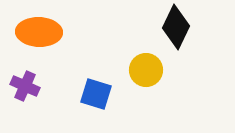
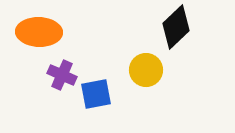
black diamond: rotated 21 degrees clockwise
purple cross: moved 37 px right, 11 px up
blue square: rotated 28 degrees counterclockwise
